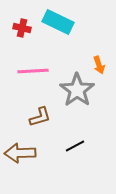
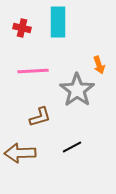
cyan rectangle: rotated 64 degrees clockwise
black line: moved 3 px left, 1 px down
